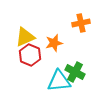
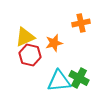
red hexagon: rotated 10 degrees counterclockwise
green cross: moved 4 px right, 6 px down
